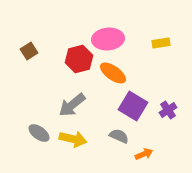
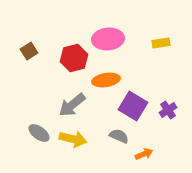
red hexagon: moved 5 px left, 1 px up
orange ellipse: moved 7 px left, 7 px down; rotated 44 degrees counterclockwise
